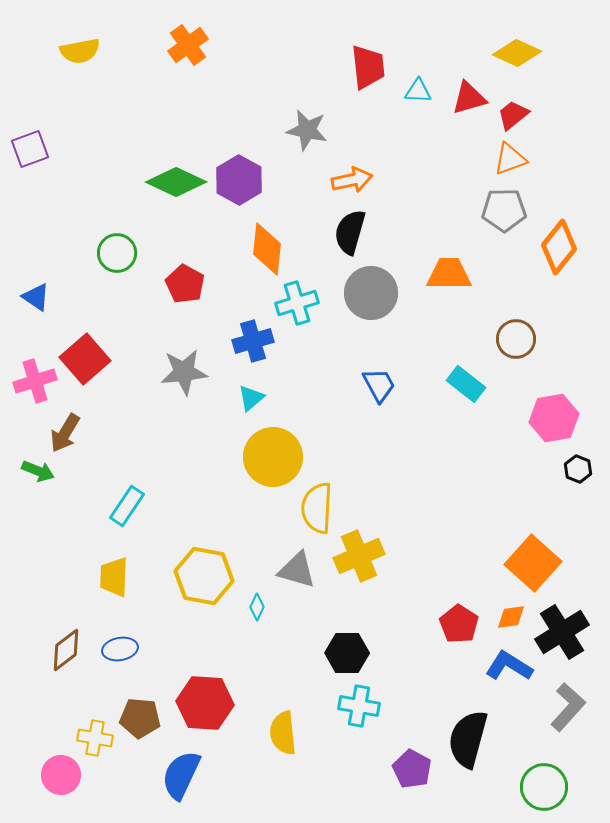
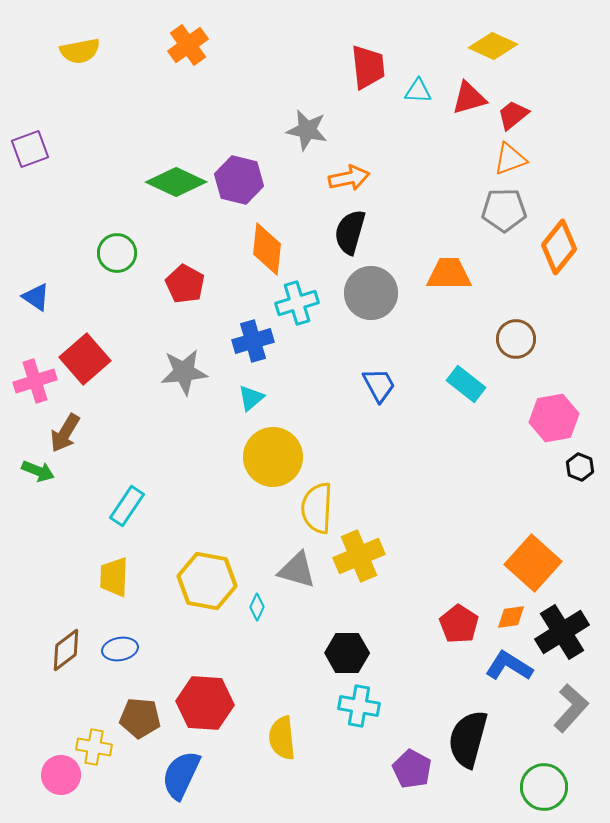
yellow diamond at (517, 53): moved 24 px left, 7 px up
purple hexagon at (239, 180): rotated 15 degrees counterclockwise
orange arrow at (352, 180): moved 3 px left, 2 px up
black hexagon at (578, 469): moved 2 px right, 2 px up
yellow hexagon at (204, 576): moved 3 px right, 5 px down
gray L-shape at (568, 707): moved 3 px right, 1 px down
yellow semicircle at (283, 733): moved 1 px left, 5 px down
yellow cross at (95, 738): moved 1 px left, 9 px down
